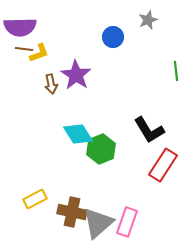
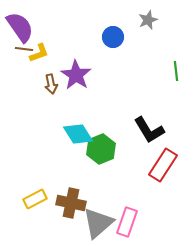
purple semicircle: rotated 124 degrees counterclockwise
brown cross: moved 1 px left, 9 px up
